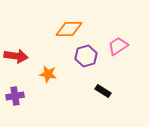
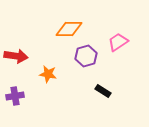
pink trapezoid: moved 4 px up
